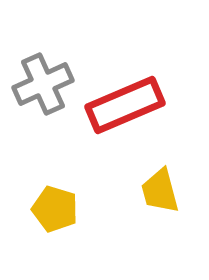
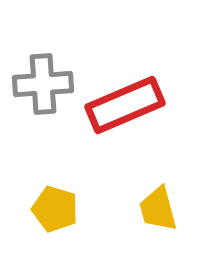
gray cross: rotated 20 degrees clockwise
yellow trapezoid: moved 2 px left, 18 px down
